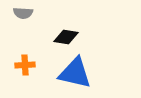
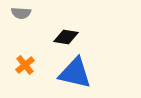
gray semicircle: moved 2 px left
orange cross: rotated 36 degrees counterclockwise
